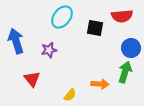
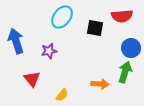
purple star: moved 1 px down
yellow semicircle: moved 8 px left
